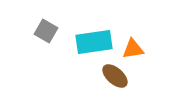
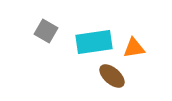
orange triangle: moved 1 px right, 1 px up
brown ellipse: moved 3 px left
